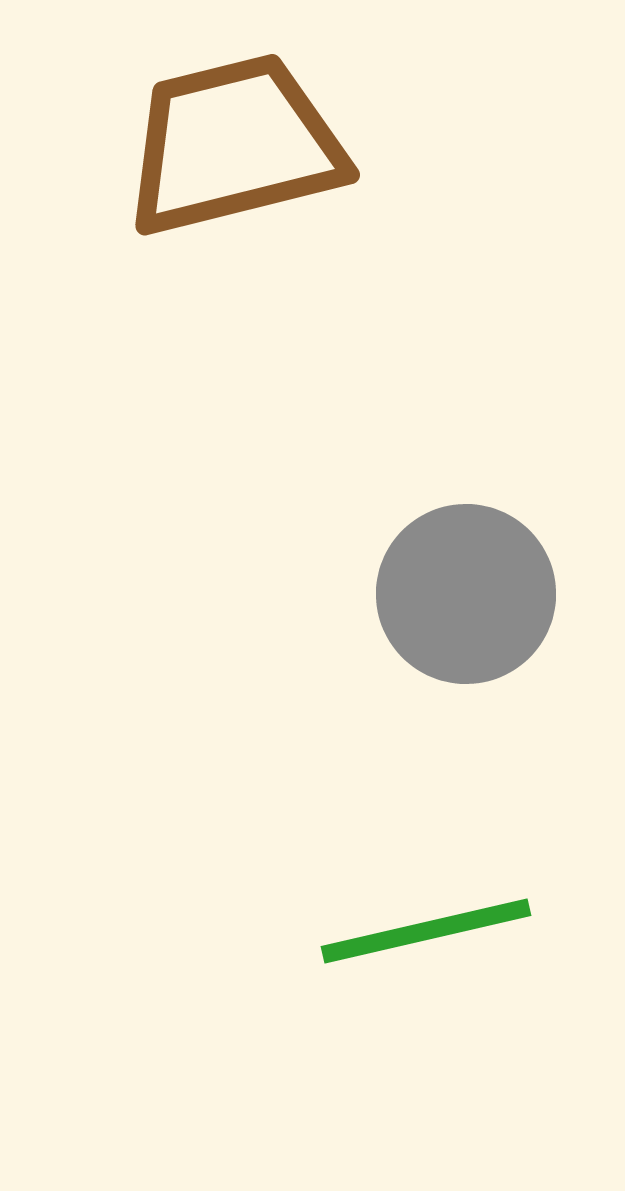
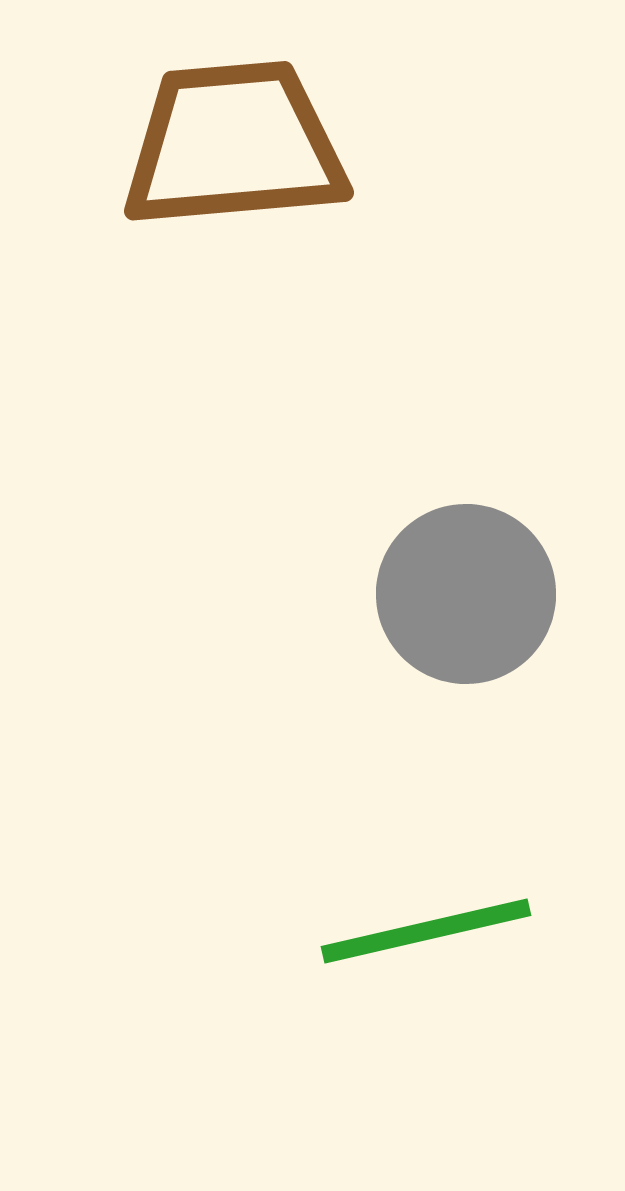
brown trapezoid: rotated 9 degrees clockwise
